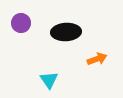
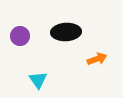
purple circle: moved 1 px left, 13 px down
cyan triangle: moved 11 px left
